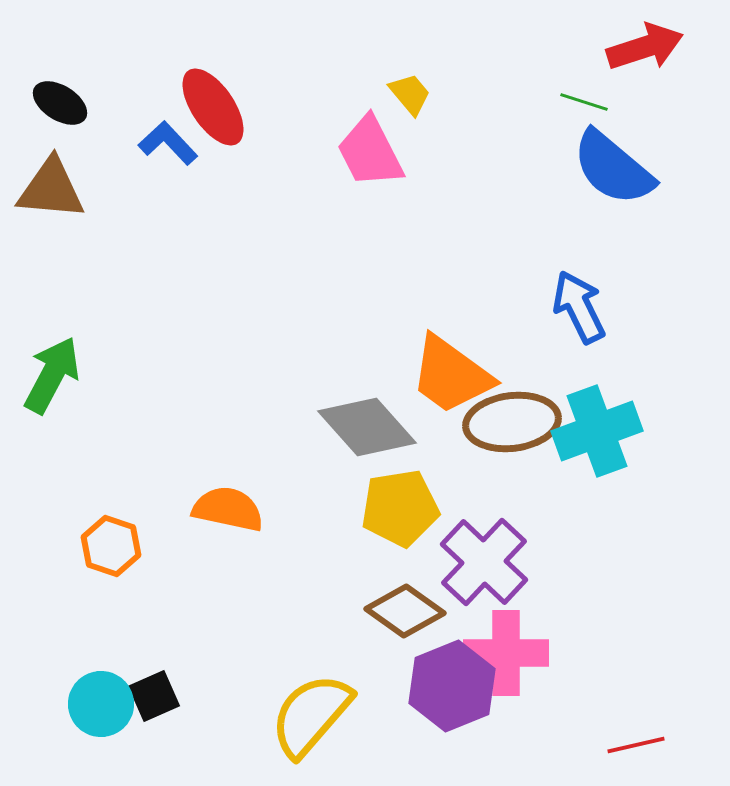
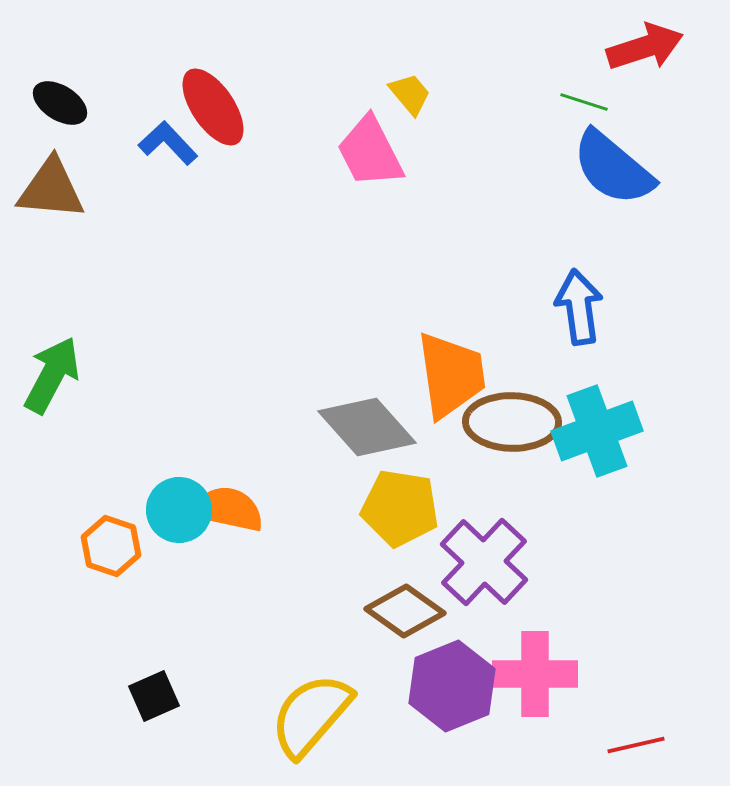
blue arrow: rotated 18 degrees clockwise
orange trapezoid: rotated 134 degrees counterclockwise
brown ellipse: rotated 8 degrees clockwise
yellow pentagon: rotated 18 degrees clockwise
pink cross: moved 29 px right, 21 px down
cyan circle: moved 78 px right, 194 px up
